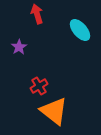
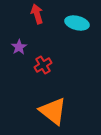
cyan ellipse: moved 3 px left, 7 px up; rotated 35 degrees counterclockwise
red cross: moved 4 px right, 21 px up
orange triangle: moved 1 px left
